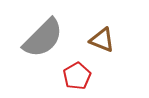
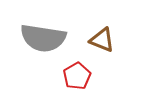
gray semicircle: rotated 54 degrees clockwise
